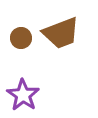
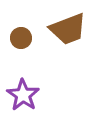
brown trapezoid: moved 7 px right, 4 px up
